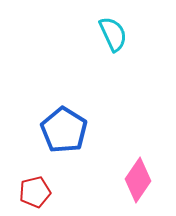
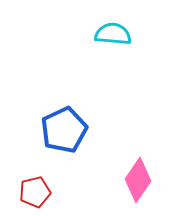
cyan semicircle: rotated 60 degrees counterclockwise
blue pentagon: rotated 15 degrees clockwise
